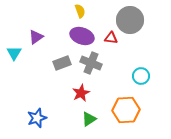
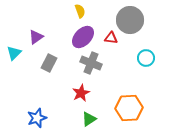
purple ellipse: moved 1 px right, 1 px down; rotated 65 degrees counterclockwise
cyan triangle: rotated 14 degrees clockwise
gray rectangle: moved 13 px left; rotated 42 degrees counterclockwise
cyan circle: moved 5 px right, 18 px up
orange hexagon: moved 3 px right, 2 px up
